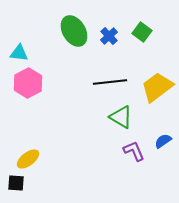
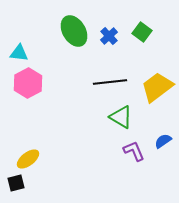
black square: rotated 18 degrees counterclockwise
